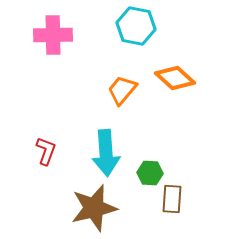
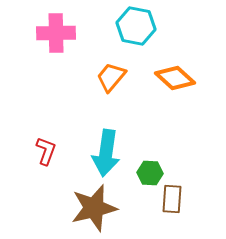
pink cross: moved 3 px right, 2 px up
orange trapezoid: moved 11 px left, 13 px up
cyan arrow: rotated 12 degrees clockwise
